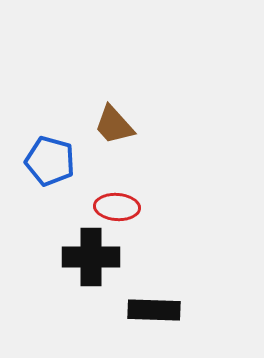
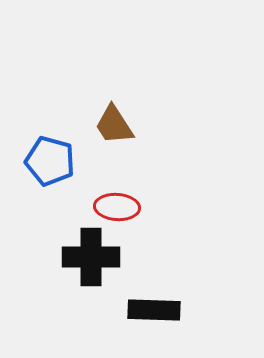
brown trapezoid: rotated 9 degrees clockwise
